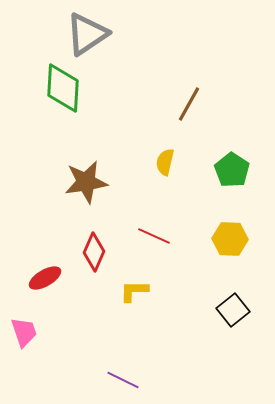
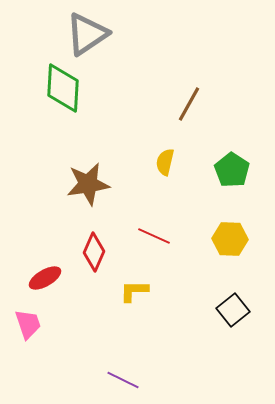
brown star: moved 2 px right, 2 px down
pink trapezoid: moved 4 px right, 8 px up
